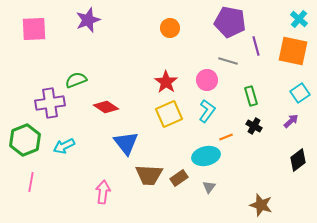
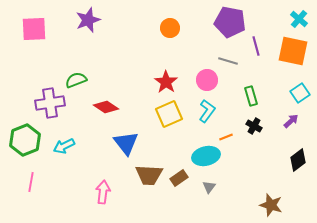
brown star: moved 10 px right
